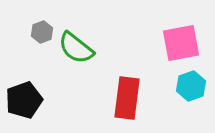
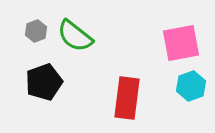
gray hexagon: moved 6 px left, 1 px up
green semicircle: moved 1 px left, 12 px up
black pentagon: moved 20 px right, 18 px up
